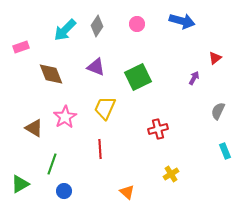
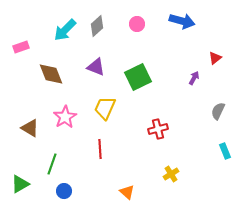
gray diamond: rotated 15 degrees clockwise
brown triangle: moved 4 px left
